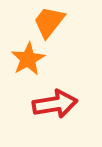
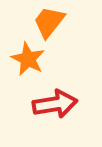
orange star: rotated 16 degrees counterclockwise
